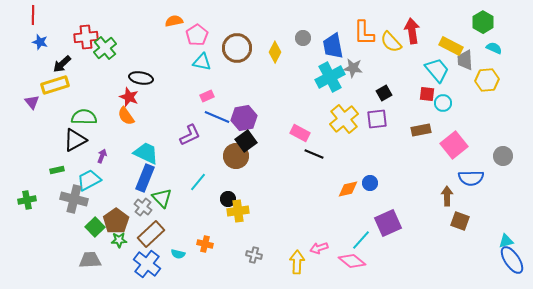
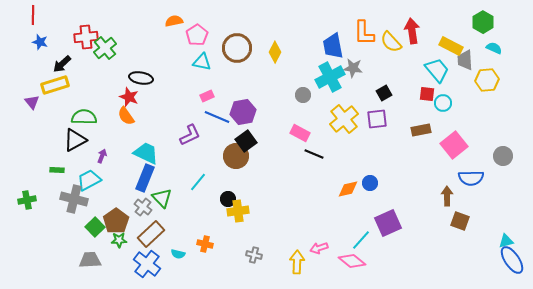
gray circle at (303, 38): moved 57 px down
purple hexagon at (244, 118): moved 1 px left, 6 px up
green rectangle at (57, 170): rotated 16 degrees clockwise
